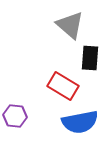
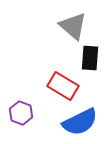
gray triangle: moved 3 px right, 1 px down
purple hexagon: moved 6 px right, 3 px up; rotated 15 degrees clockwise
blue semicircle: rotated 15 degrees counterclockwise
